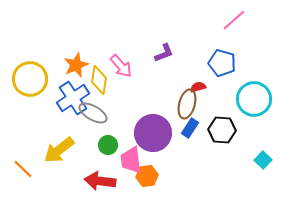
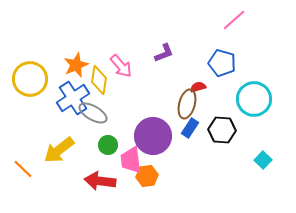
purple circle: moved 3 px down
